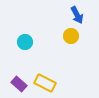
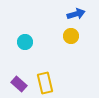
blue arrow: moved 1 px left, 1 px up; rotated 78 degrees counterclockwise
yellow rectangle: rotated 50 degrees clockwise
